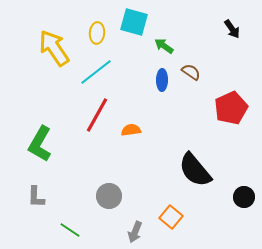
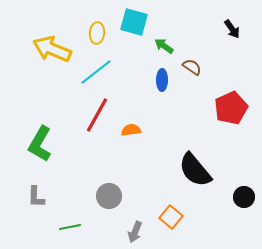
yellow arrow: moved 2 px left, 1 px down; rotated 33 degrees counterclockwise
brown semicircle: moved 1 px right, 5 px up
green line: moved 3 px up; rotated 45 degrees counterclockwise
